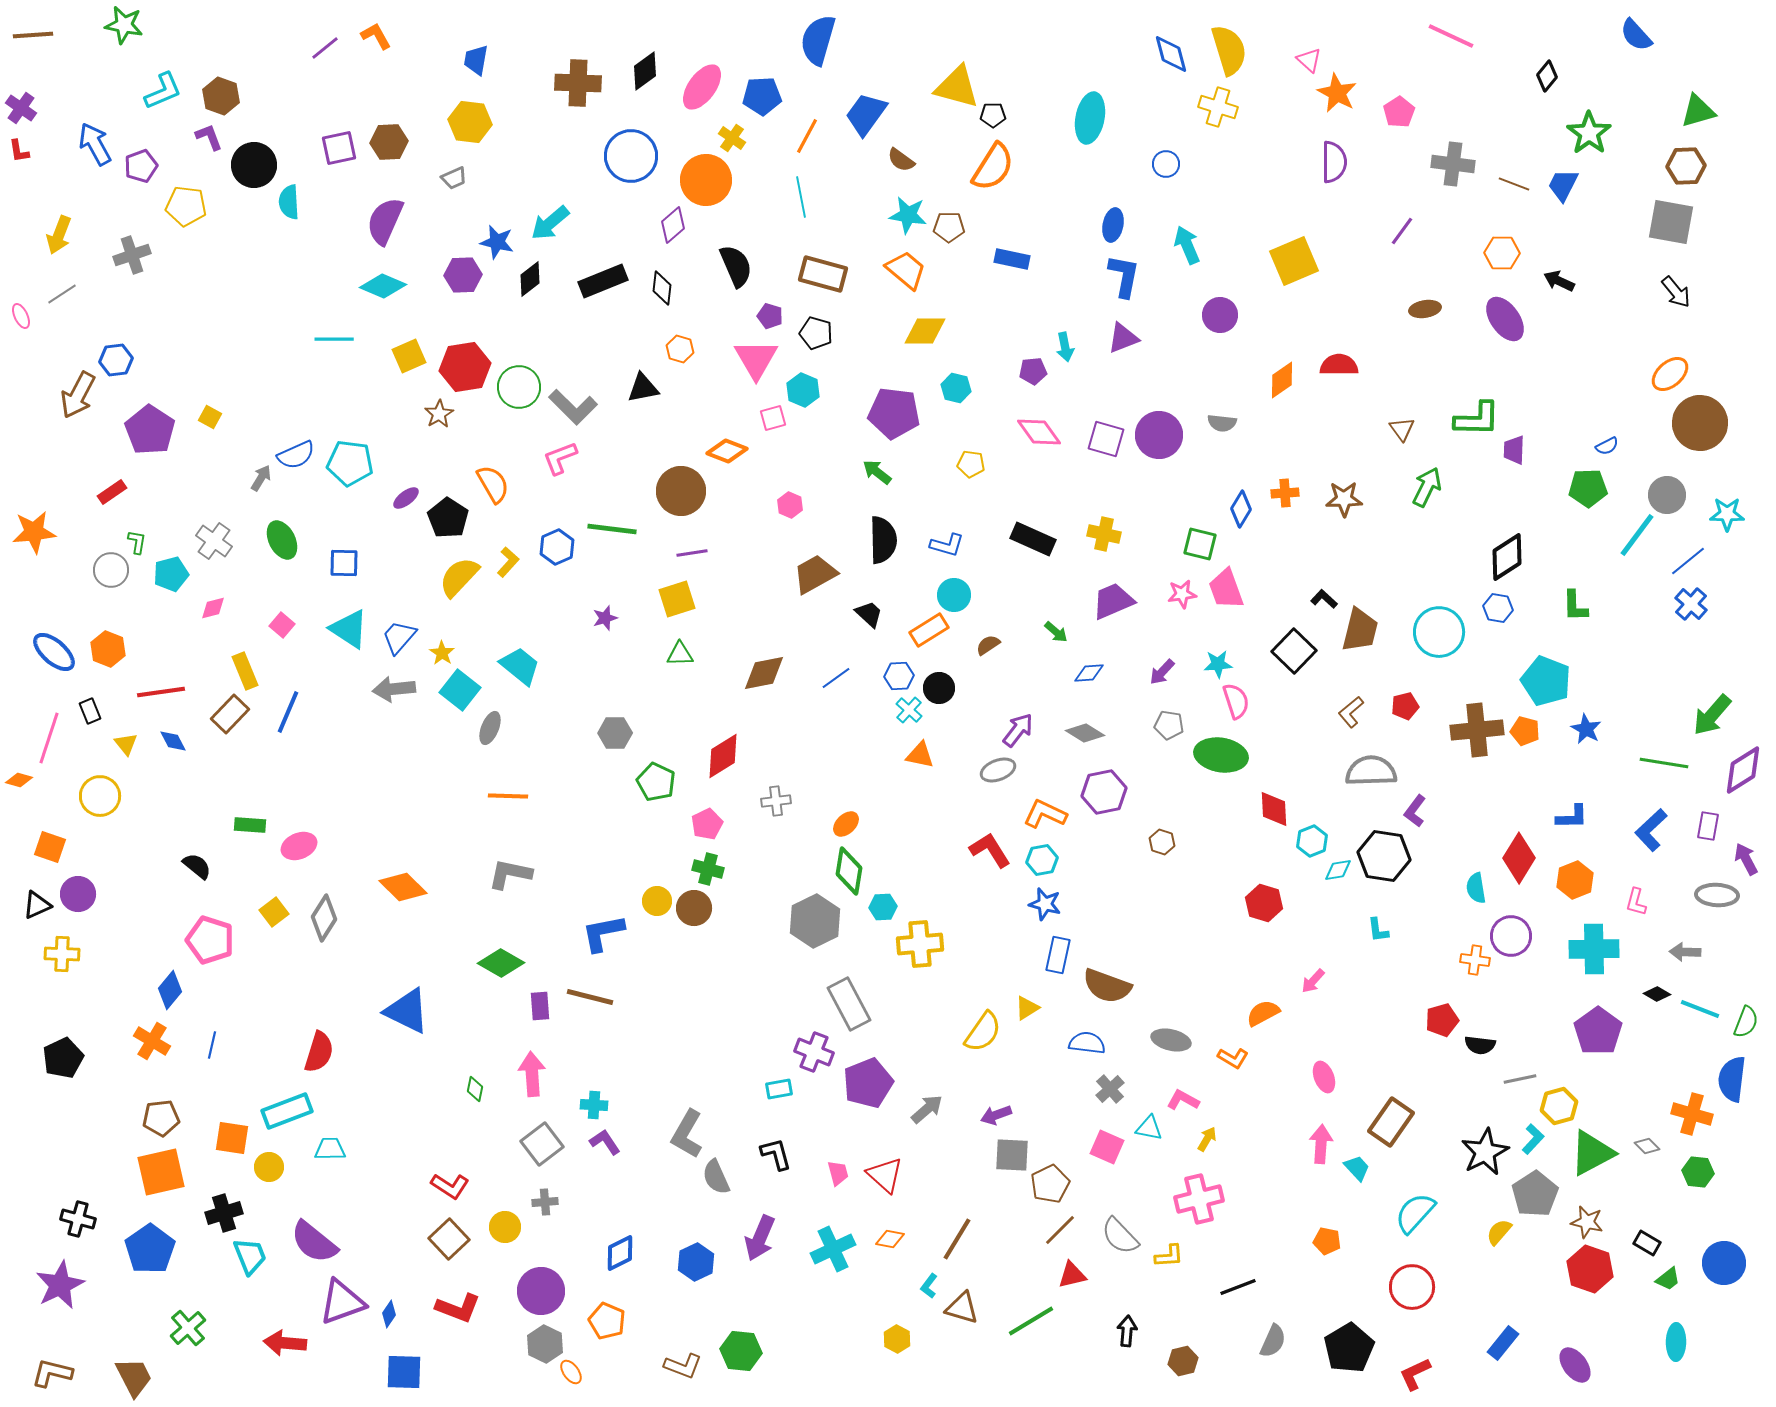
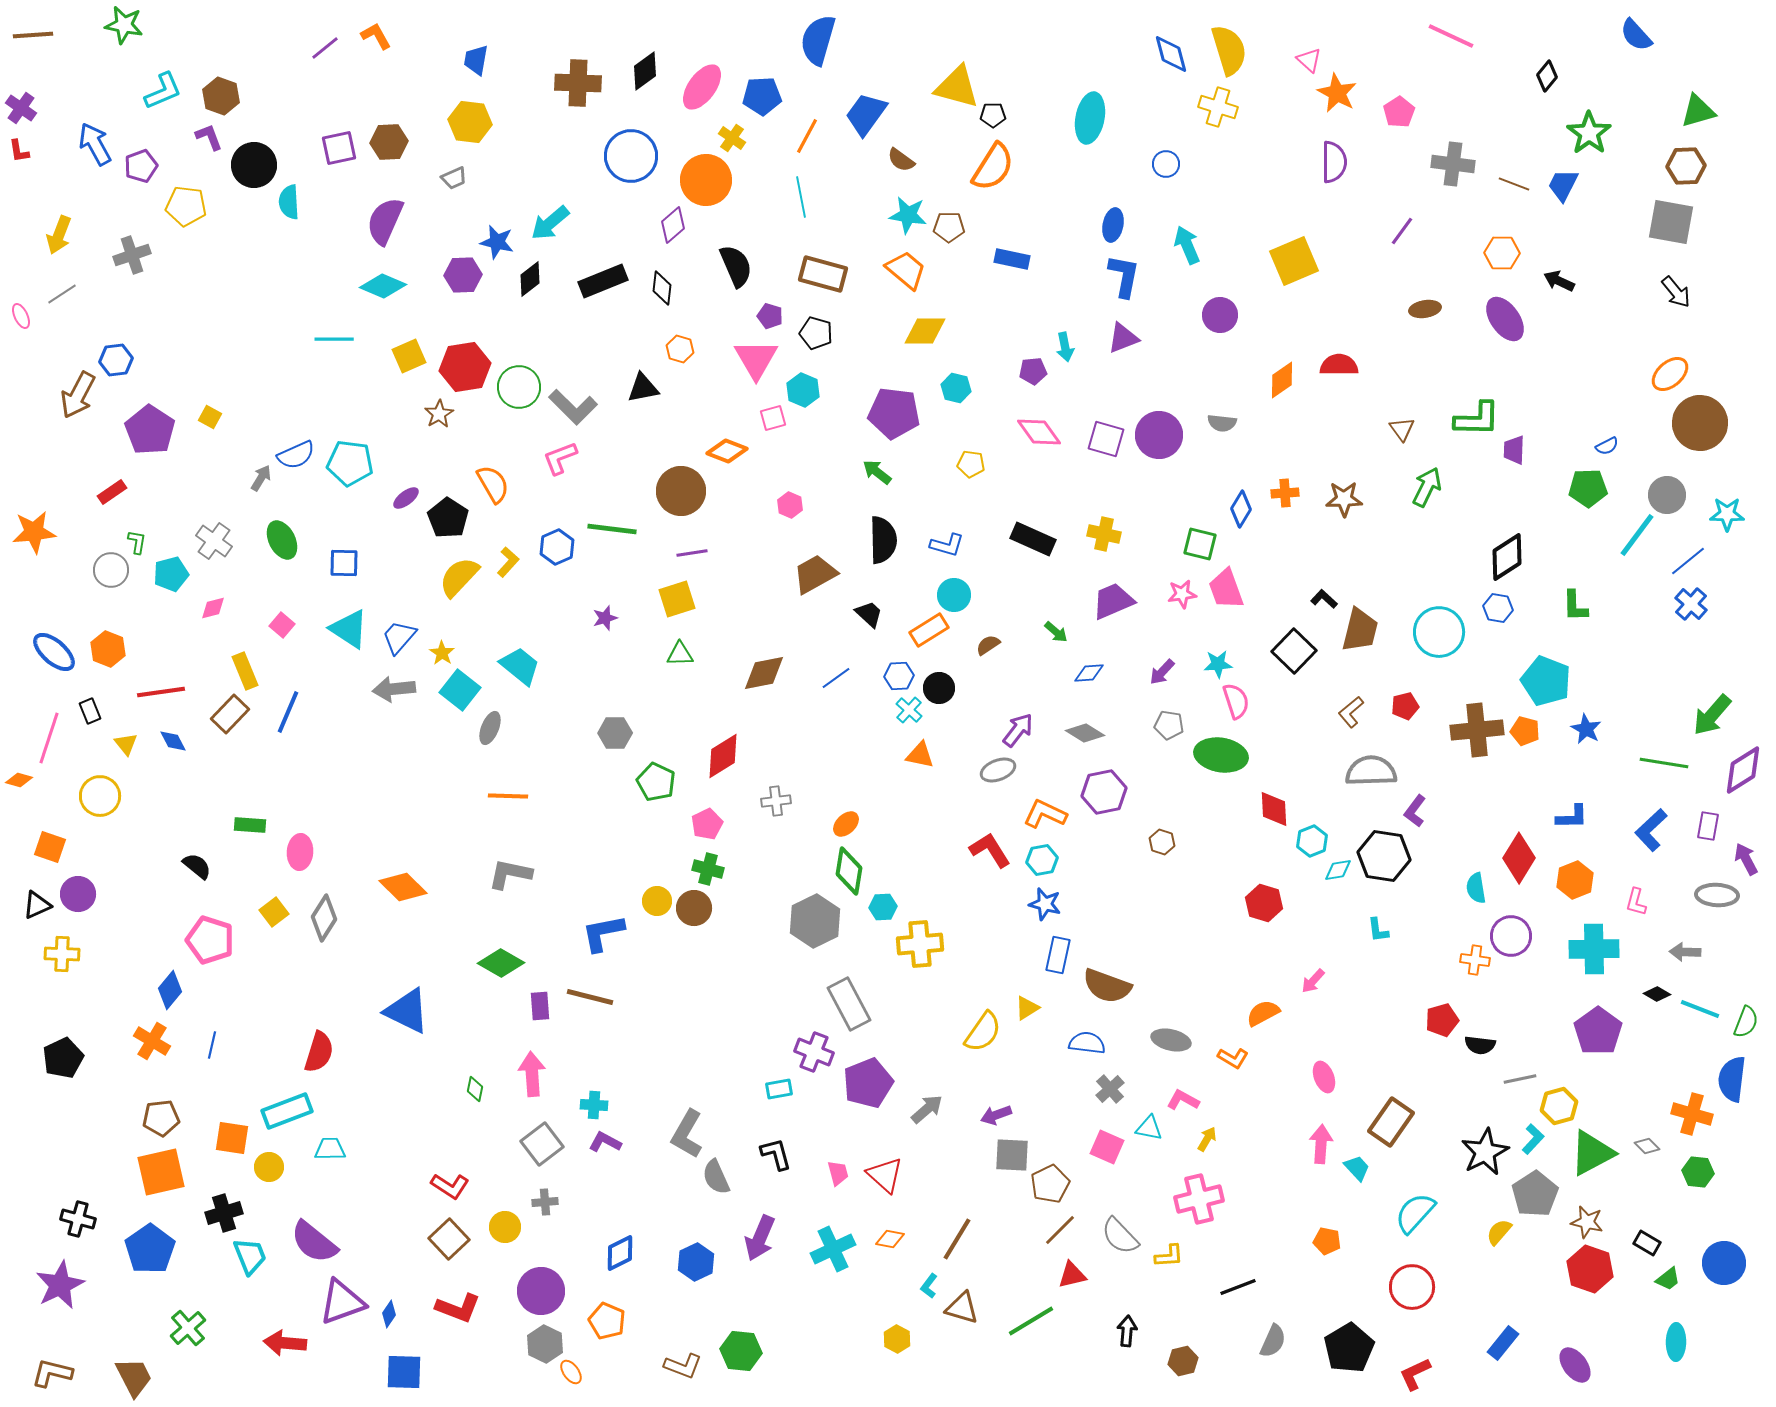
pink ellipse at (299, 846): moved 1 px right, 6 px down; rotated 64 degrees counterclockwise
purple L-shape at (605, 1142): rotated 28 degrees counterclockwise
